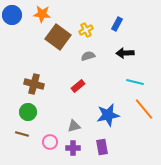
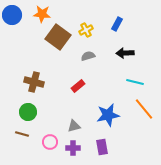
brown cross: moved 2 px up
